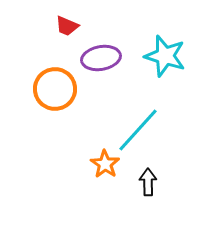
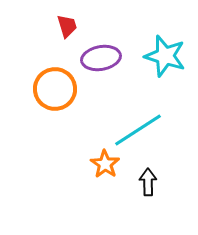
red trapezoid: rotated 130 degrees counterclockwise
cyan line: rotated 15 degrees clockwise
